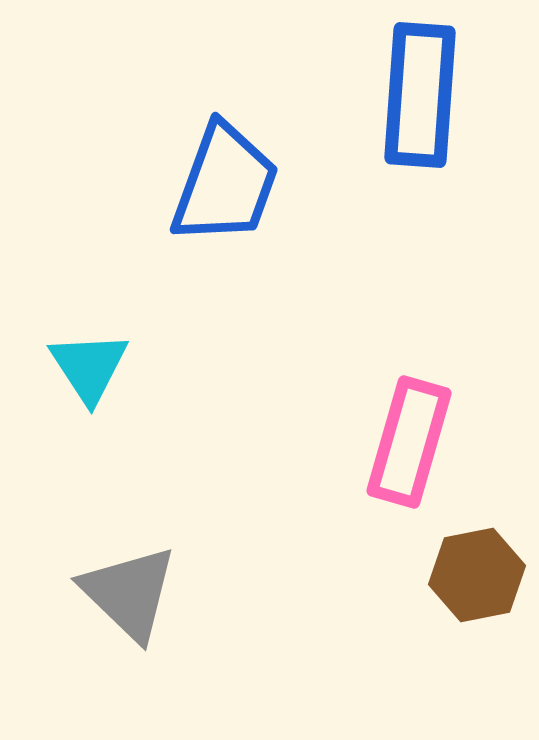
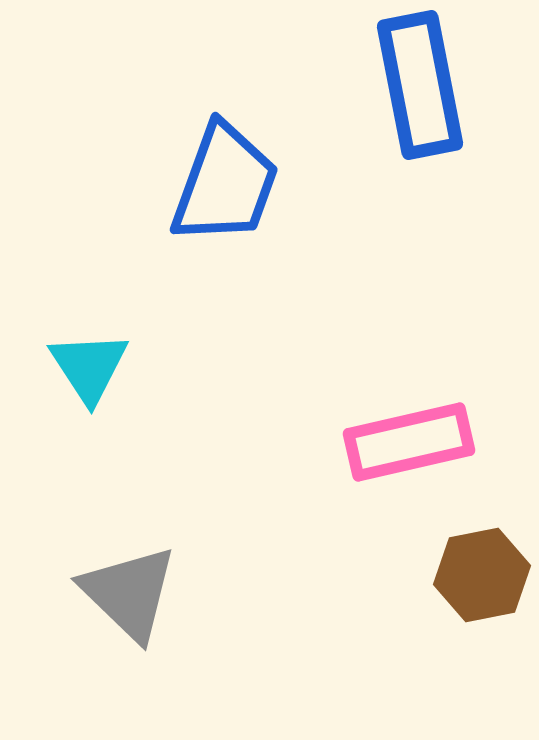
blue rectangle: moved 10 px up; rotated 15 degrees counterclockwise
pink rectangle: rotated 61 degrees clockwise
brown hexagon: moved 5 px right
